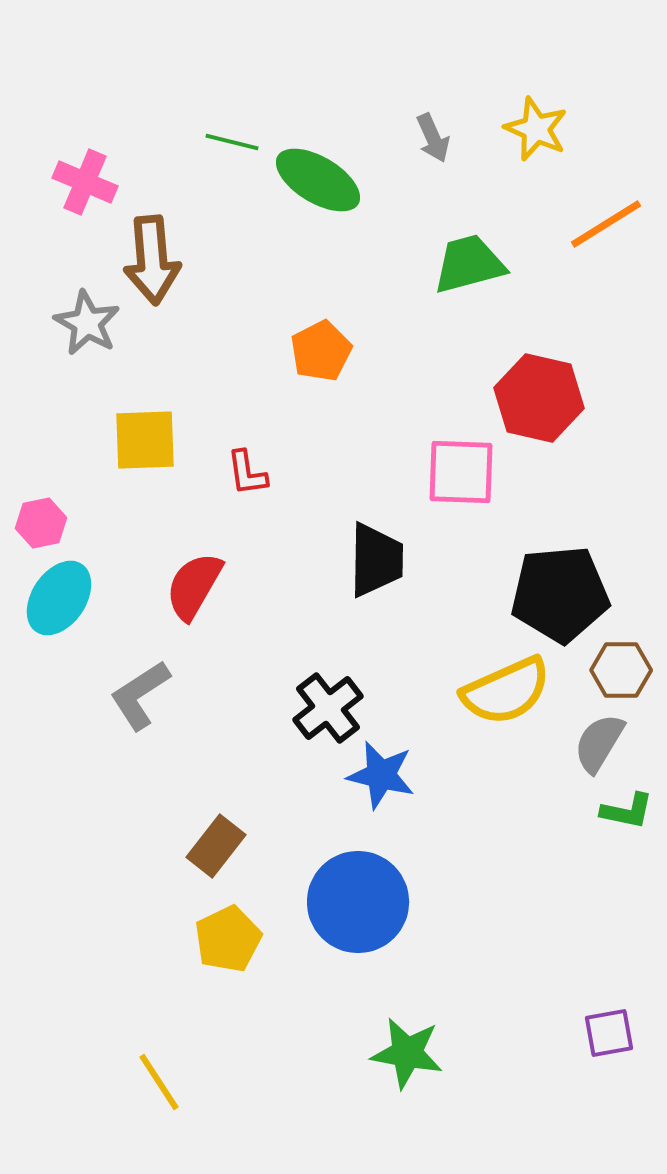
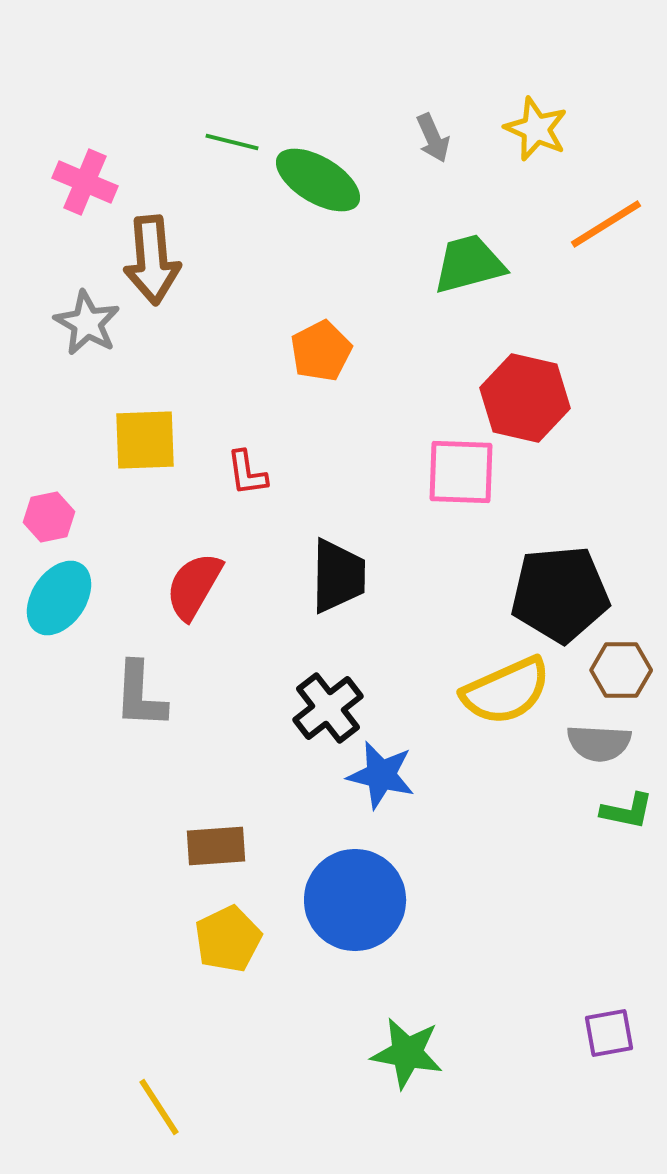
red hexagon: moved 14 px left
pink hexagon: moved 8 px right, 6 px up
black trapezoid: moved 38 px left, 16 px down
gray L-shape: rotated 54 degrees counterclockwise
gray semicircle: rotated 118 degrees counterclockwise
brown rectangle: rotated 48 degrees clockwise
blue circle: moved 3 px left, 2 px up
yellow line: moved 25 px down
